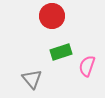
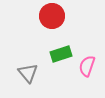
green rectangle: moved 2 px down
gray triangle: moved 4 px left, 6 px up
